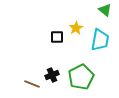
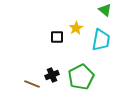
cyan trapezoid: moved 1 px right
